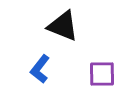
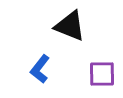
black triangle: moved 7 px right
